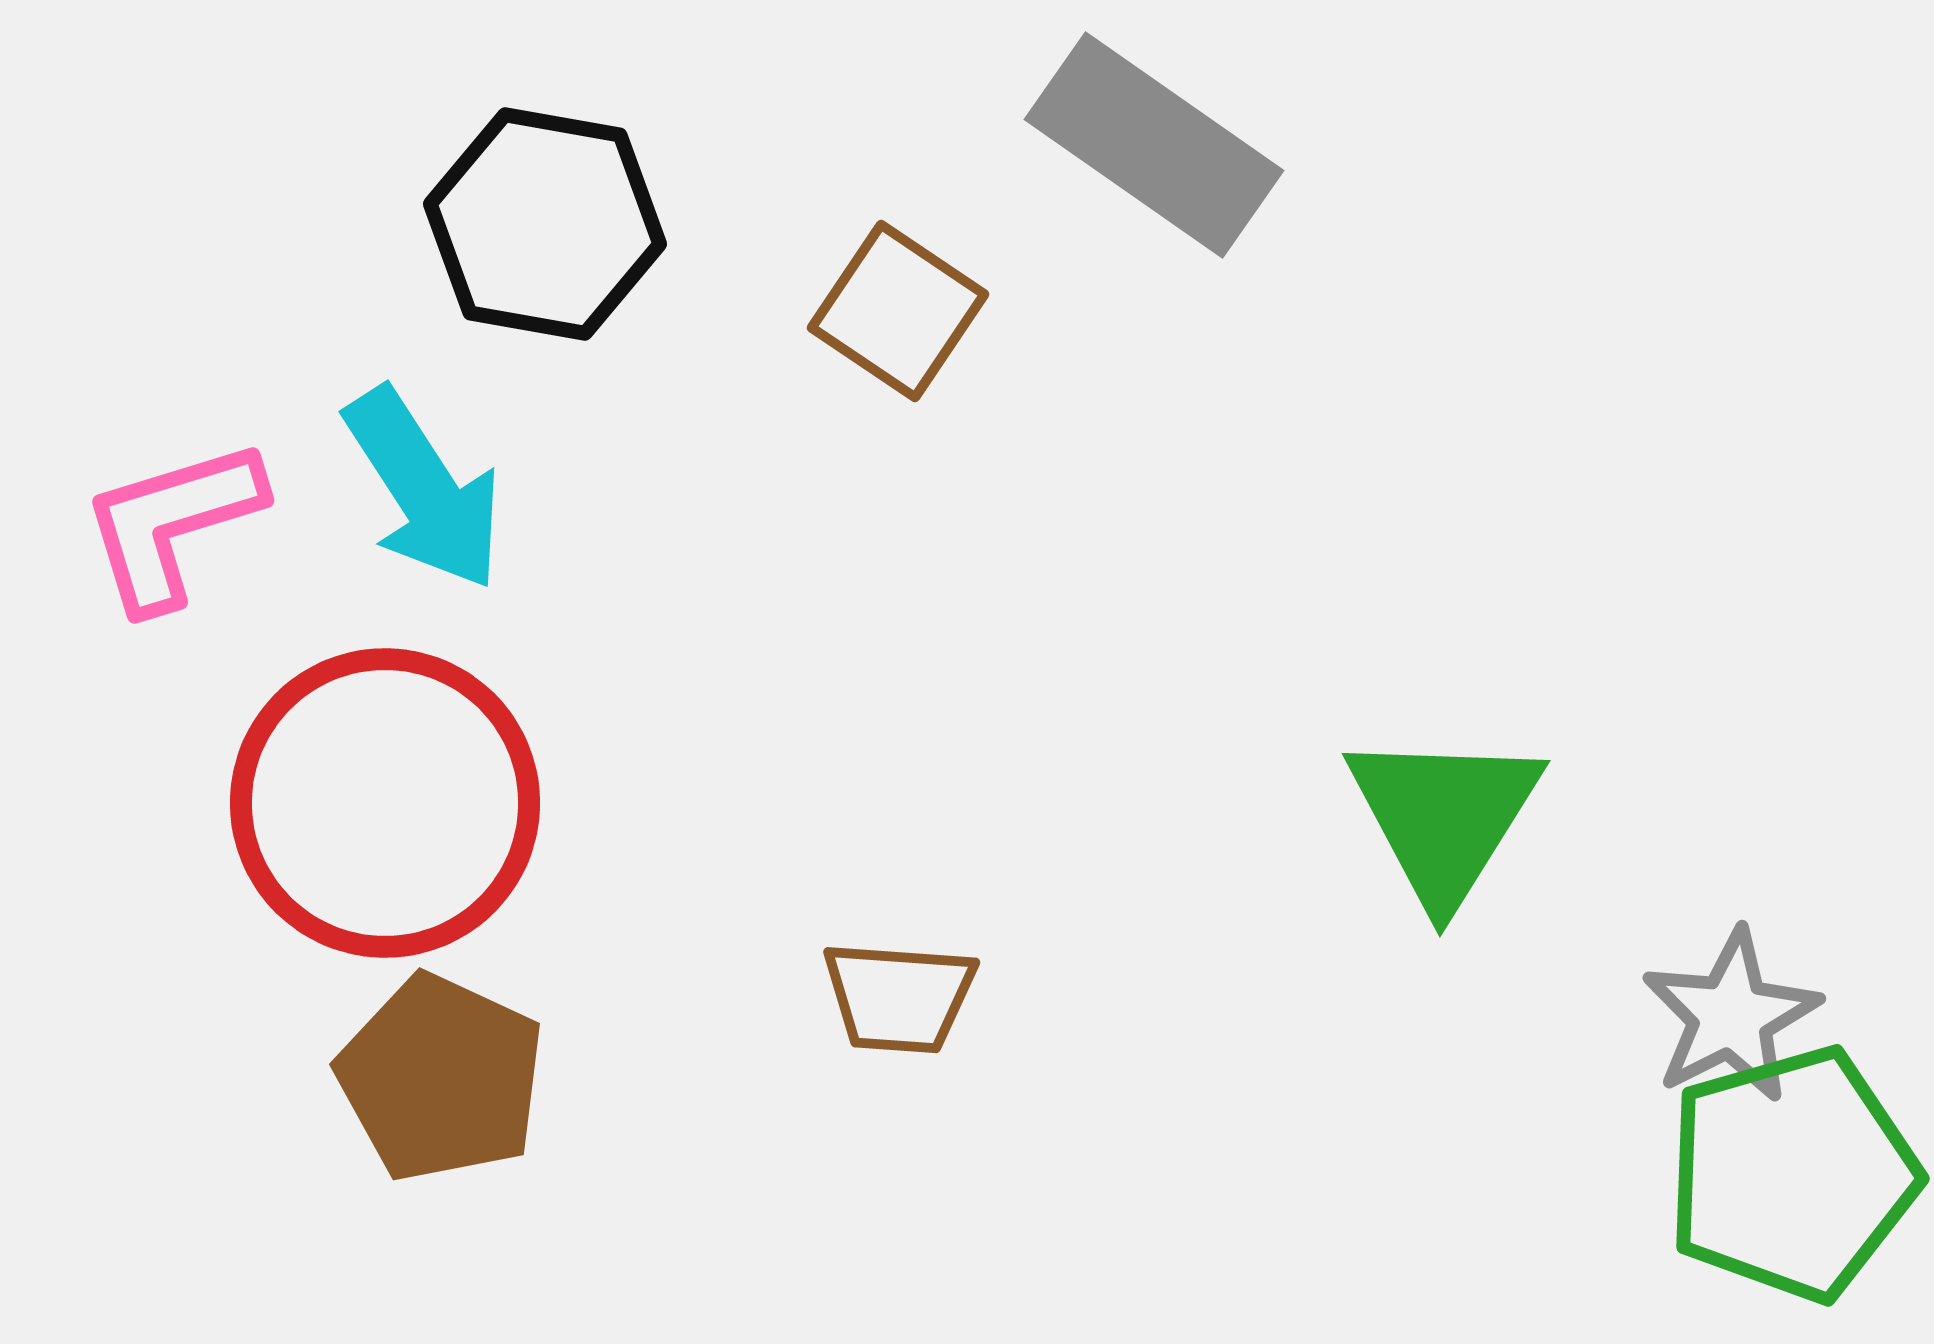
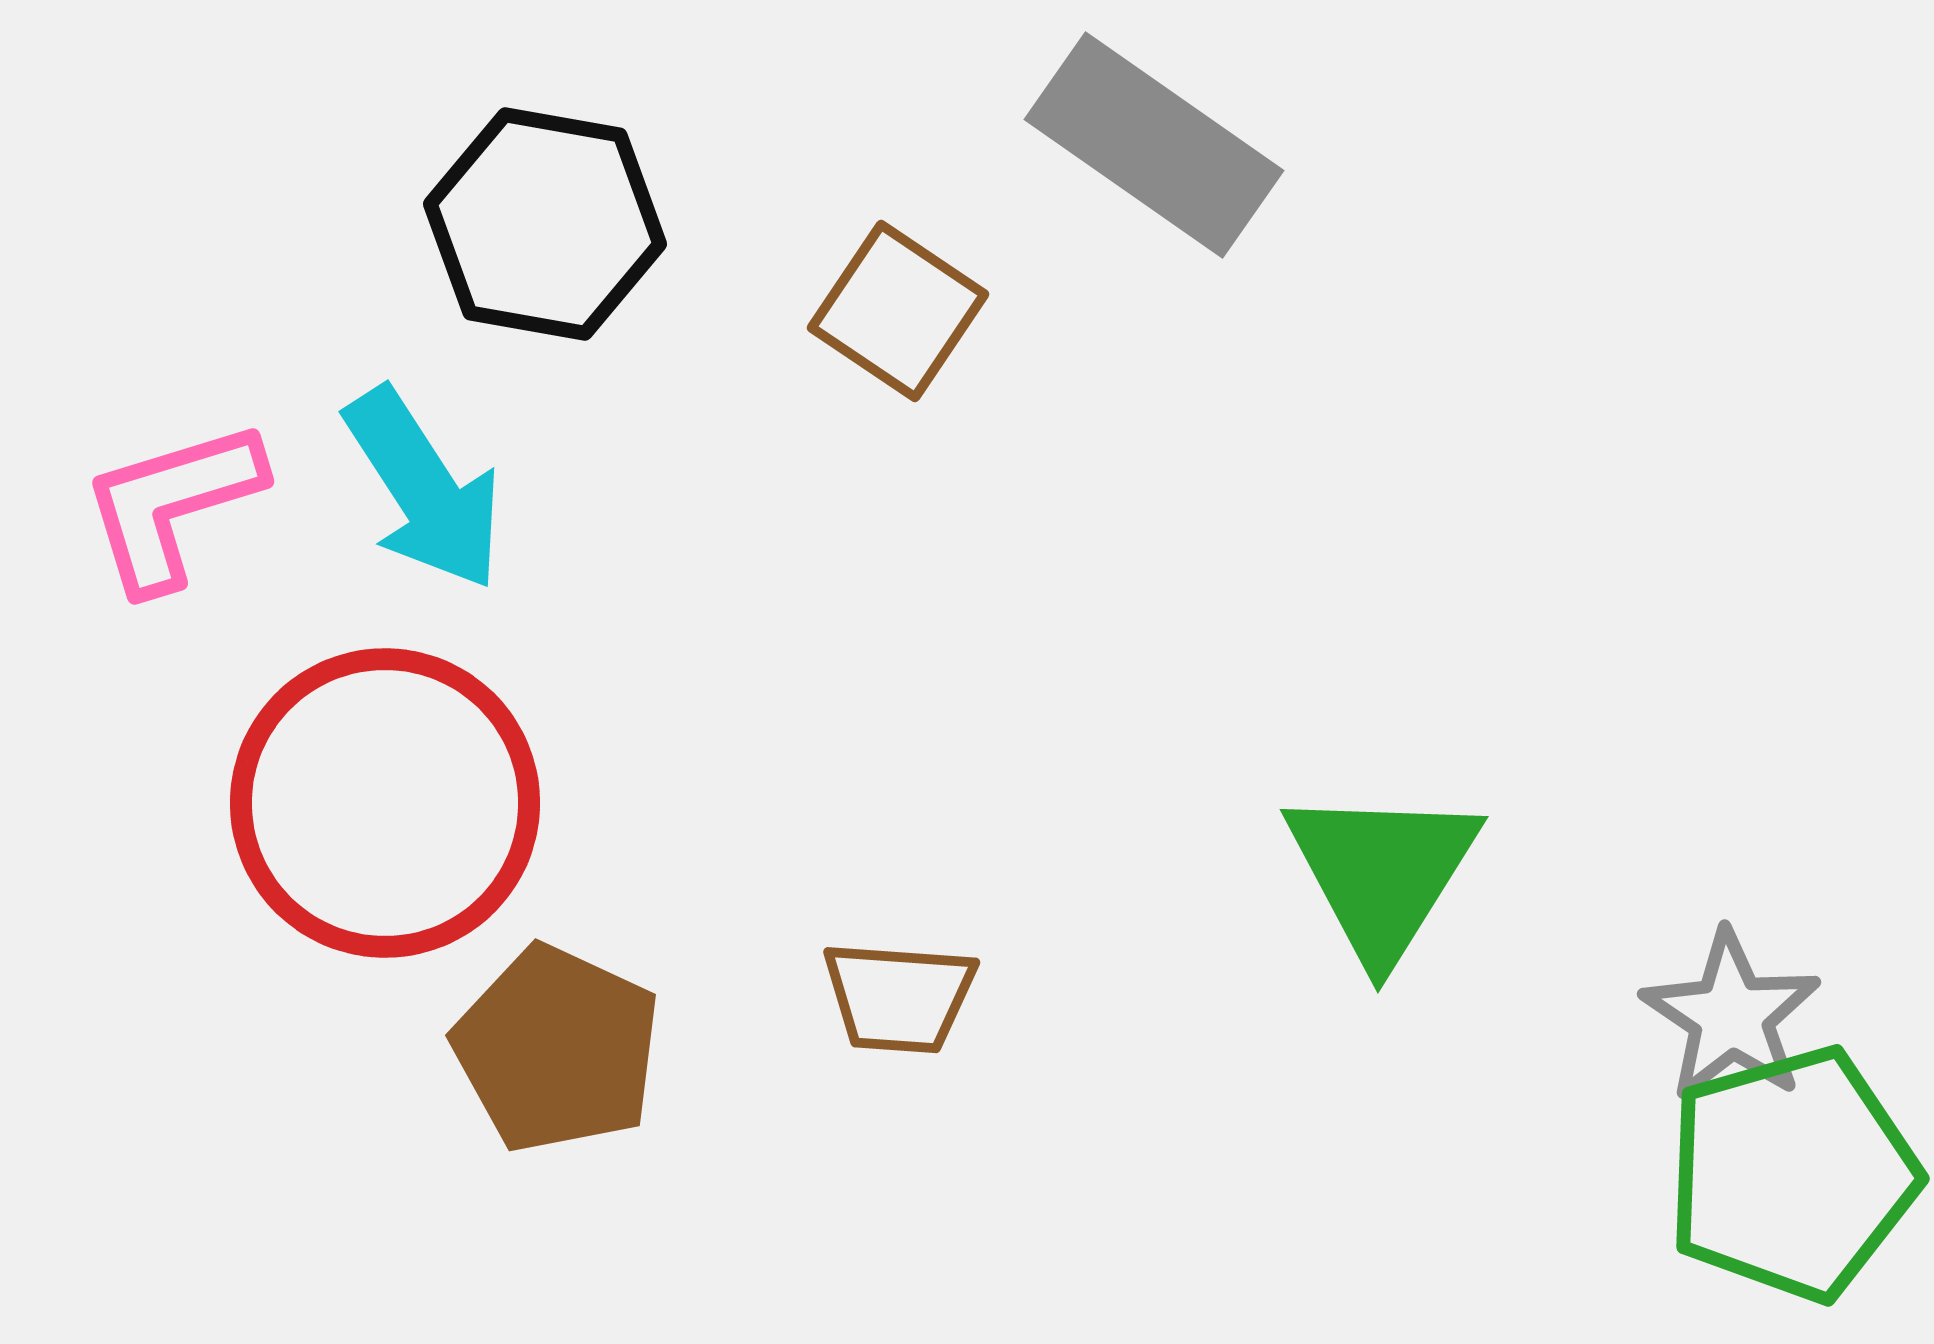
pink L-shape: moved 19 px up
green triangle: moved 62 px left, 56 px down
gray star: rotated 11 degrees counterclockwise
brown pentagon: moved 116 px right, 29 px up
